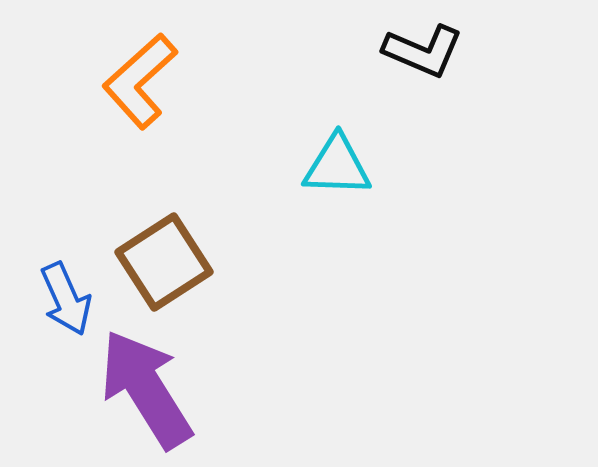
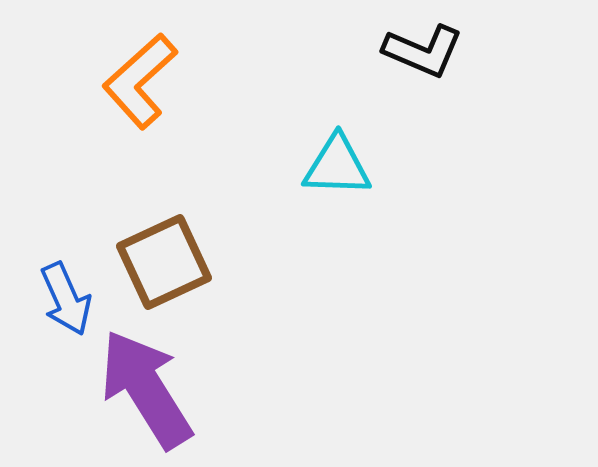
brown square: rotated 8 degrees clockwise
